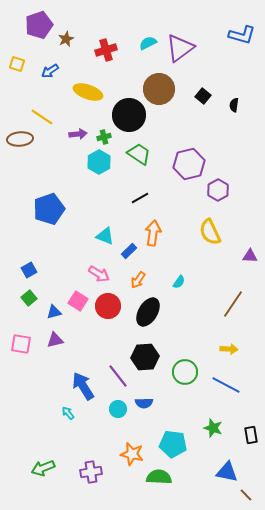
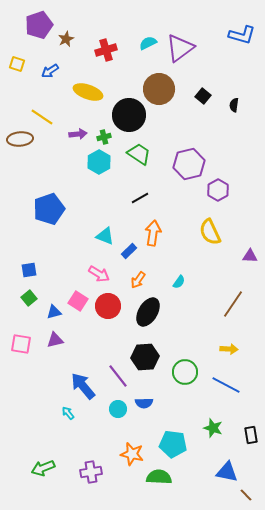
blue square at (29, 270): rotated 21 degrees clockwise
blue arrow at (83, 386): rotated 8 degrees counterclockwise
